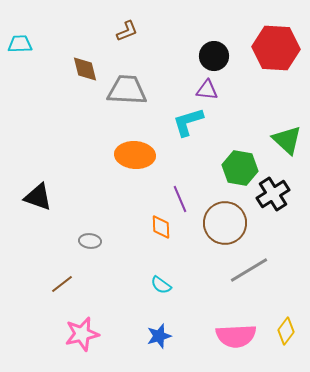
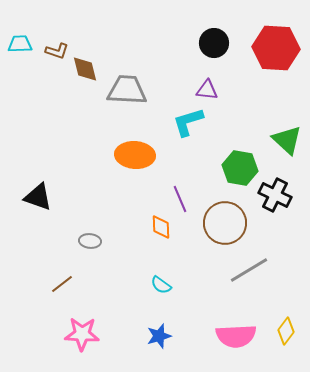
brown L-shape: moved 70 px left, 20 px down; rotated 40 degrees clockwise
black circle: moved 13 px up
black cross: moved 2 px right, 1 px down; rotated 32 degrees counterclockwise
pink star: rotated 16 degrees clockwise
